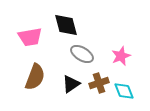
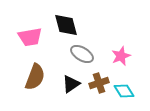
cyan diamond: rotated 10 degrees counterclockwise
